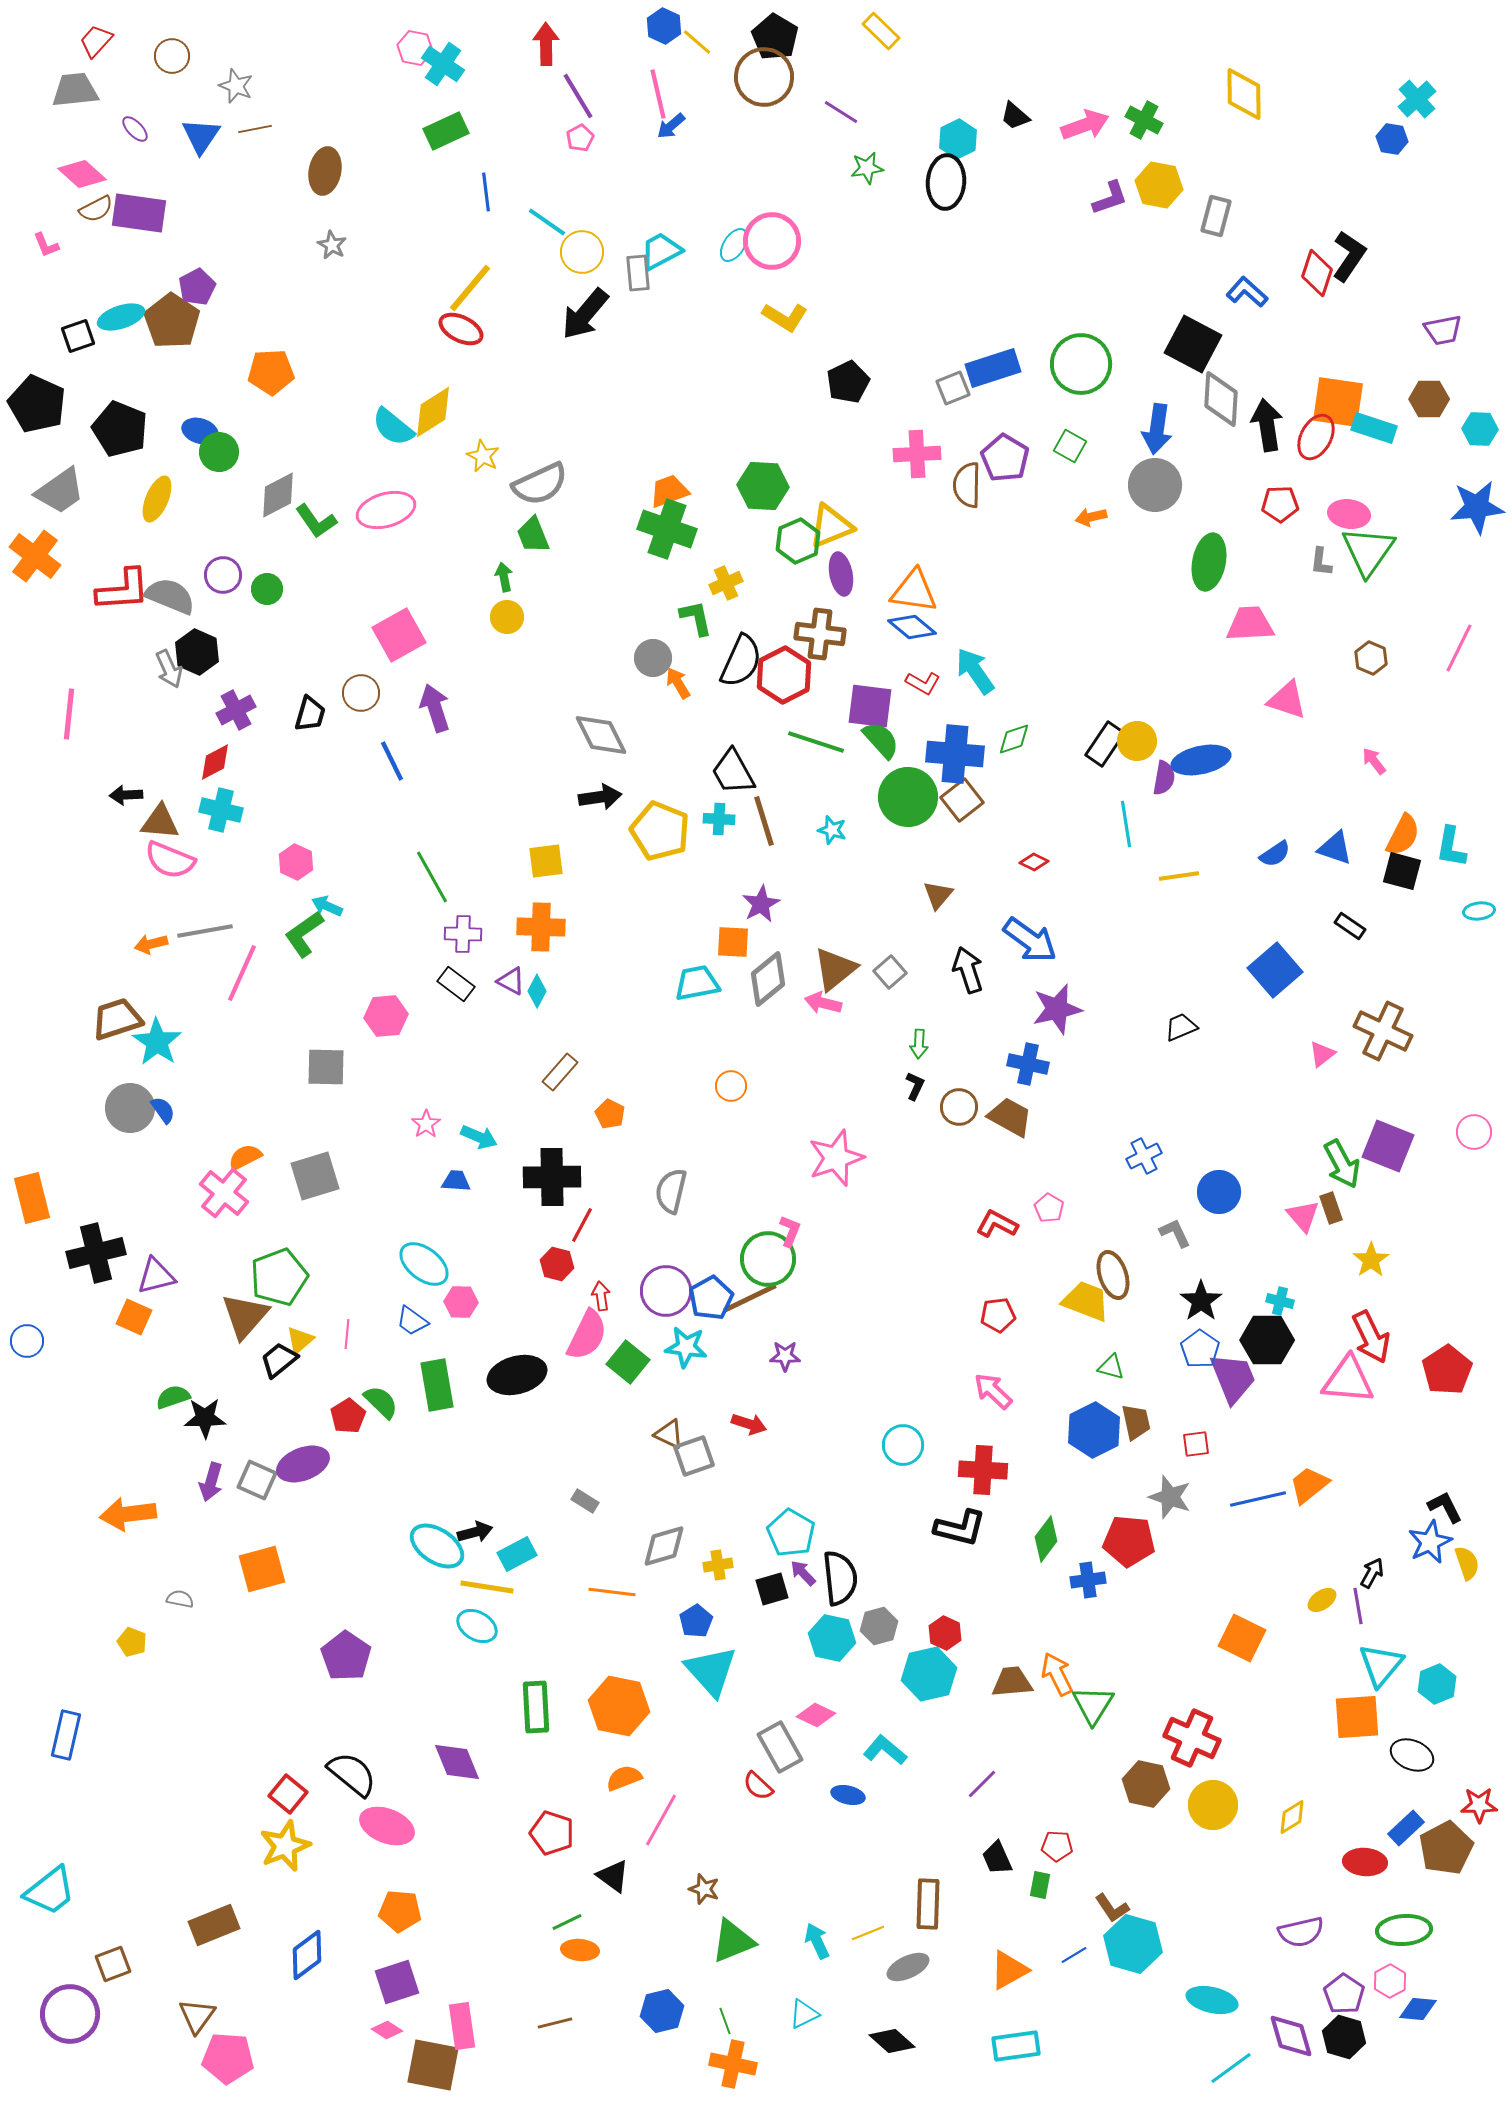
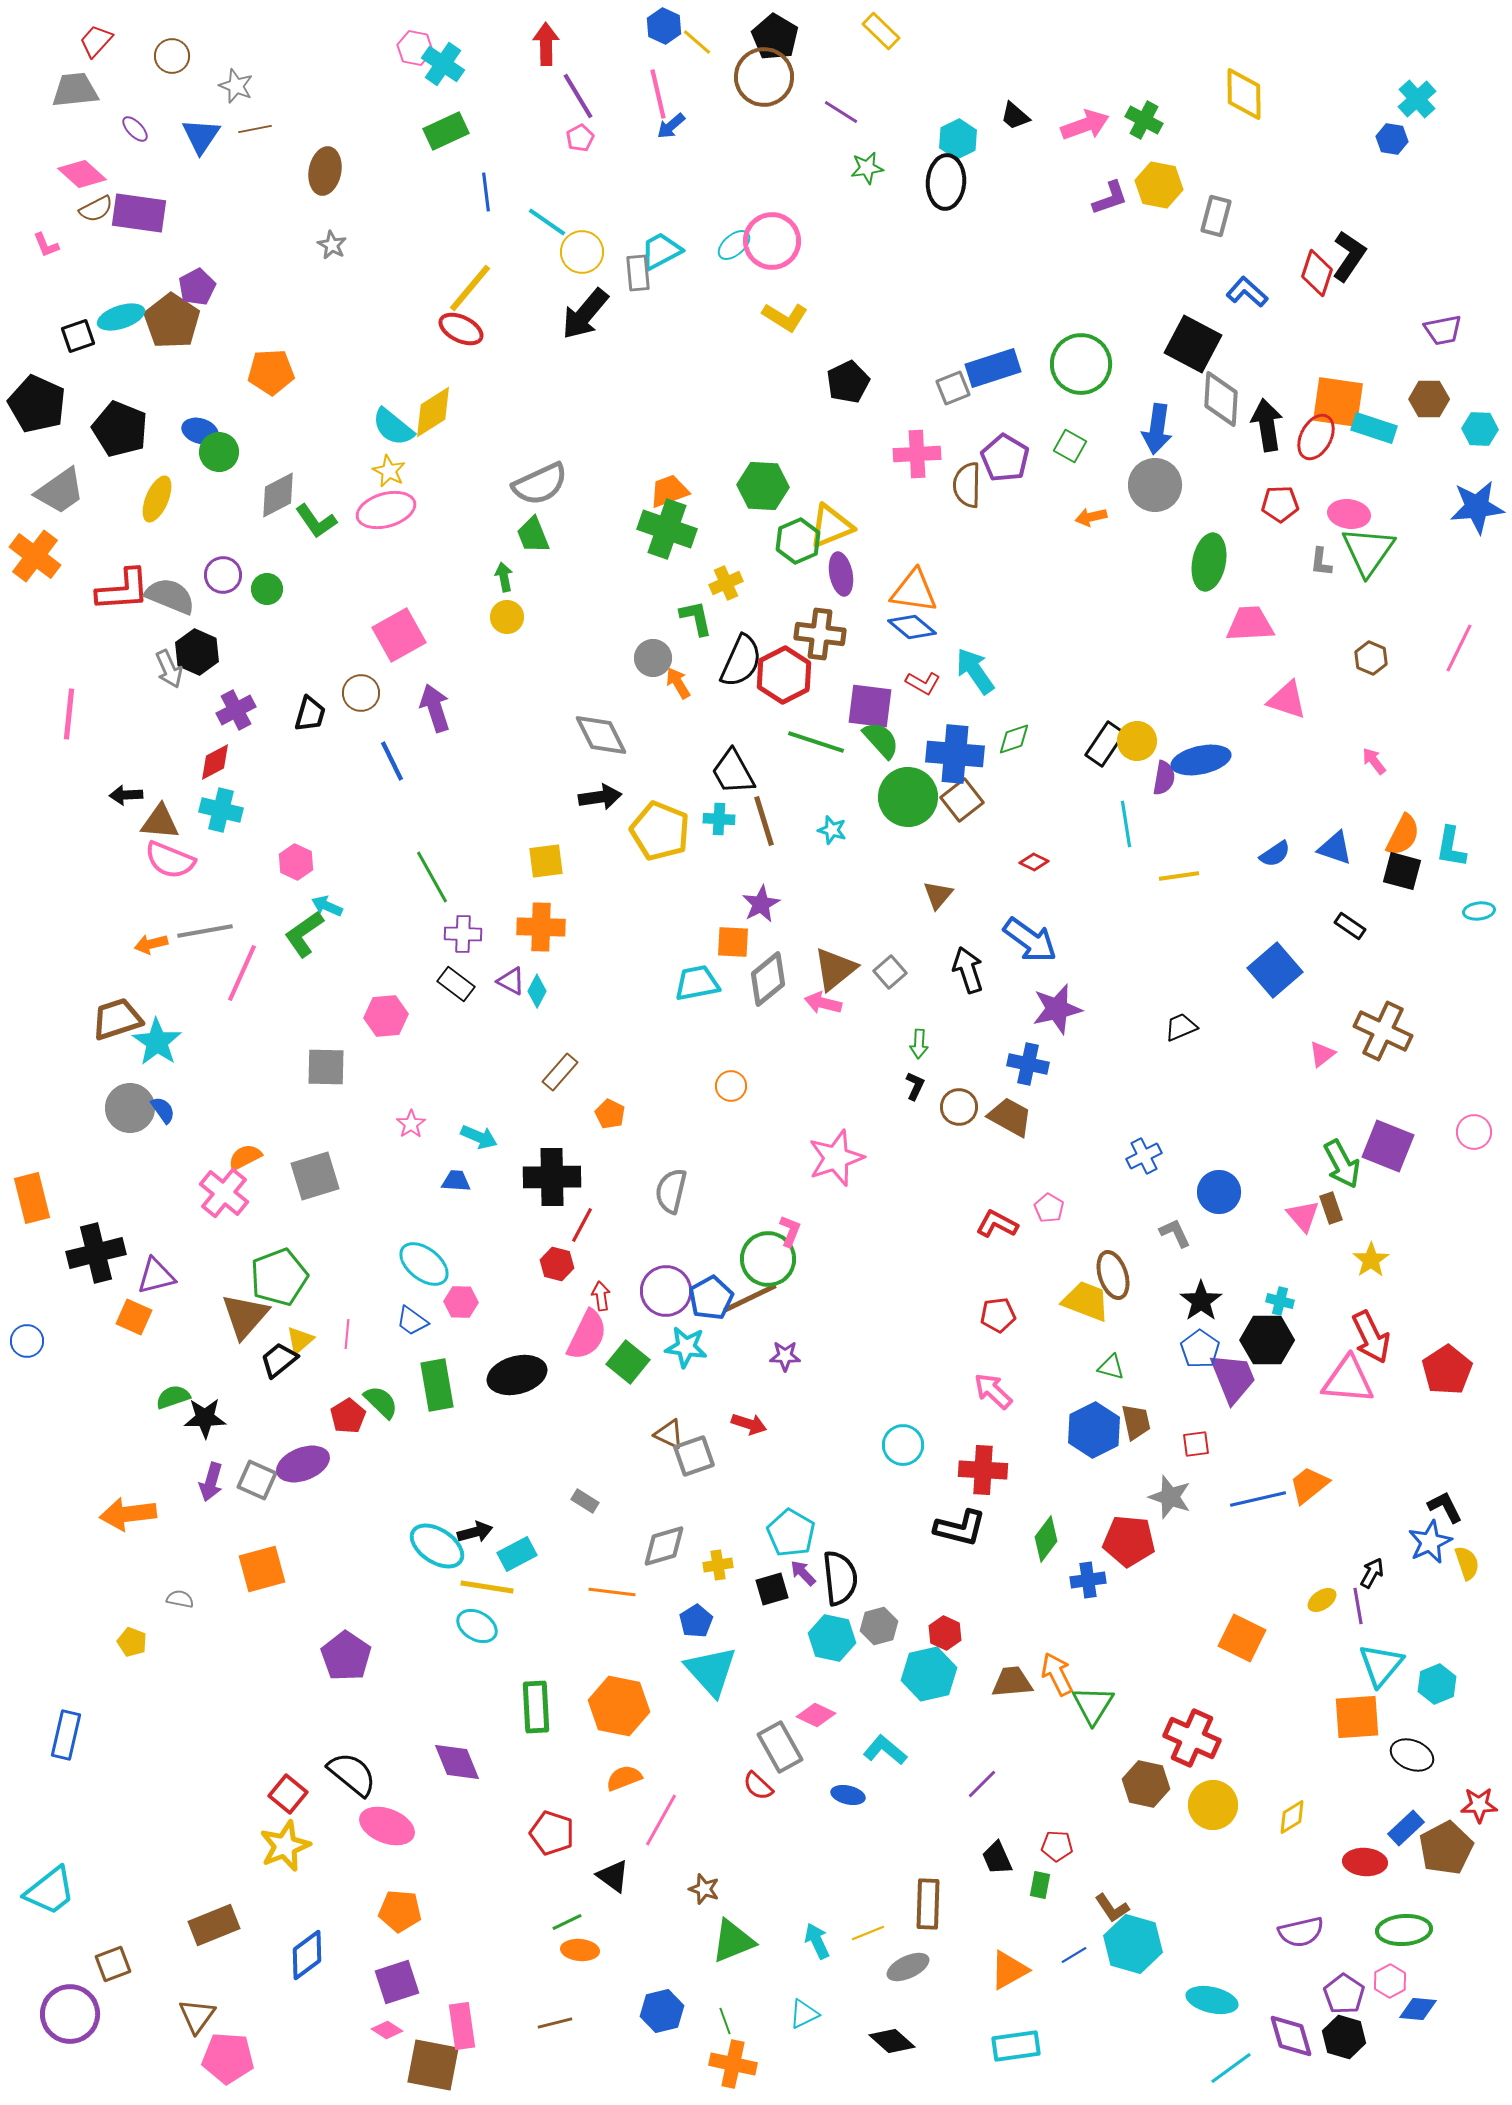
cyan ellipse at (734, 245): rotated 16 degrees clockwise
yellow star at (483, 456): moved 94 px left, 15 px down
pink star at (426, 1124): moved 15 px left
